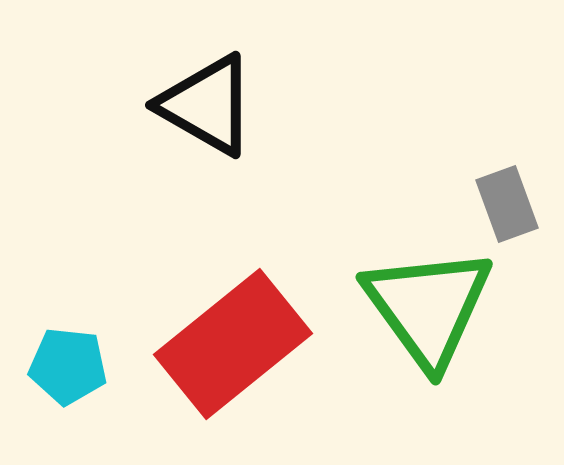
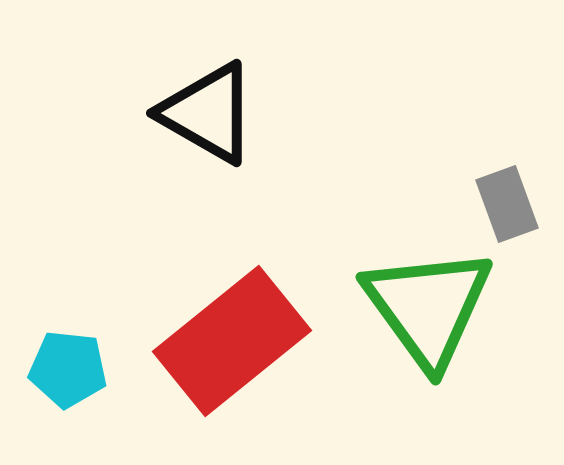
black triangle: moved 1 px right, 8 px down
red rectangle: moved 1 px left, 3 px up
cyan pentagon: moved 3 px down
